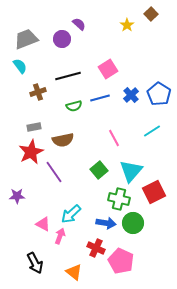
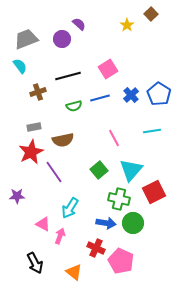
cyan line: rotated 24 degrees clockwise
cyan triangle: moved 1 px up
cyan arrow: moved 1 px left, 6 px up; rotated 15 degrees counterclockwise
